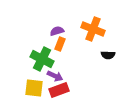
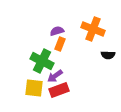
green cross: moved 2 px down
purple arrow: rotated 119 degrees clockwise
